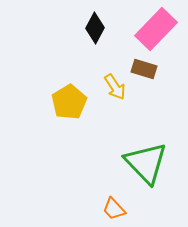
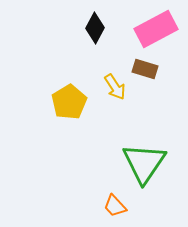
pink rectangle: rotated 18 degrees clockwise
brown rectangle: moved 1 px right
green triangle: moved 2 px left; rotated 18 degrees clockwise
orange trapezoid: moved 1 px right, 3 px up
